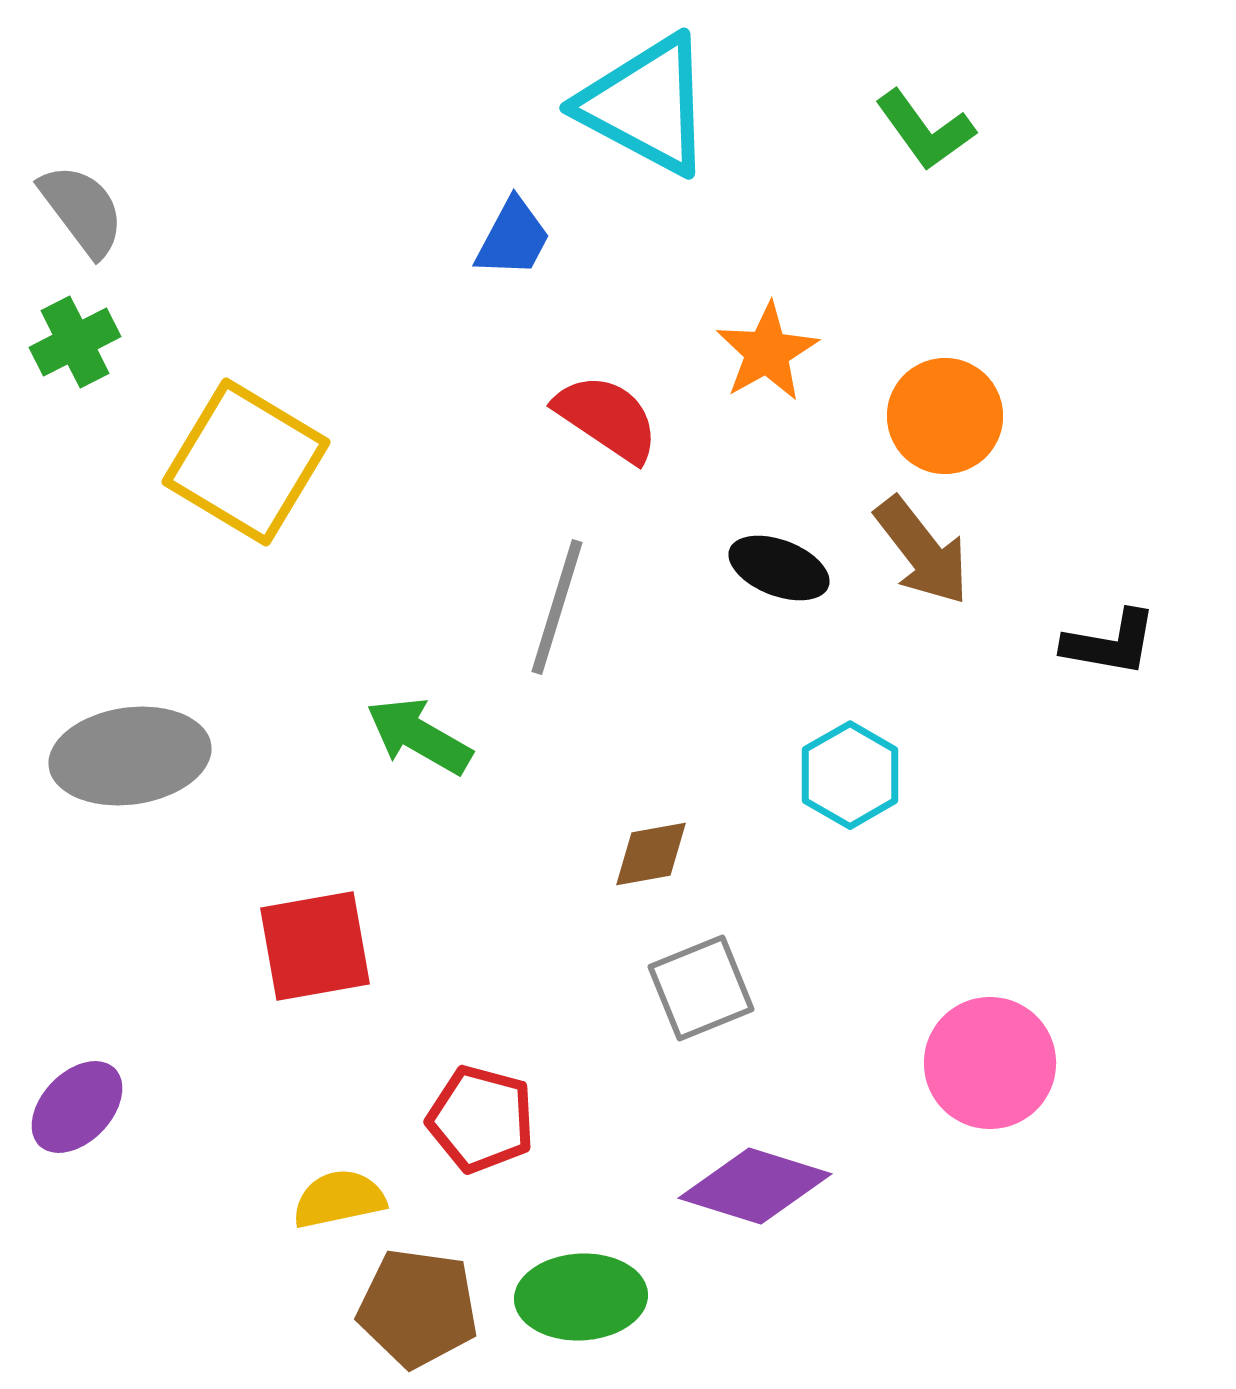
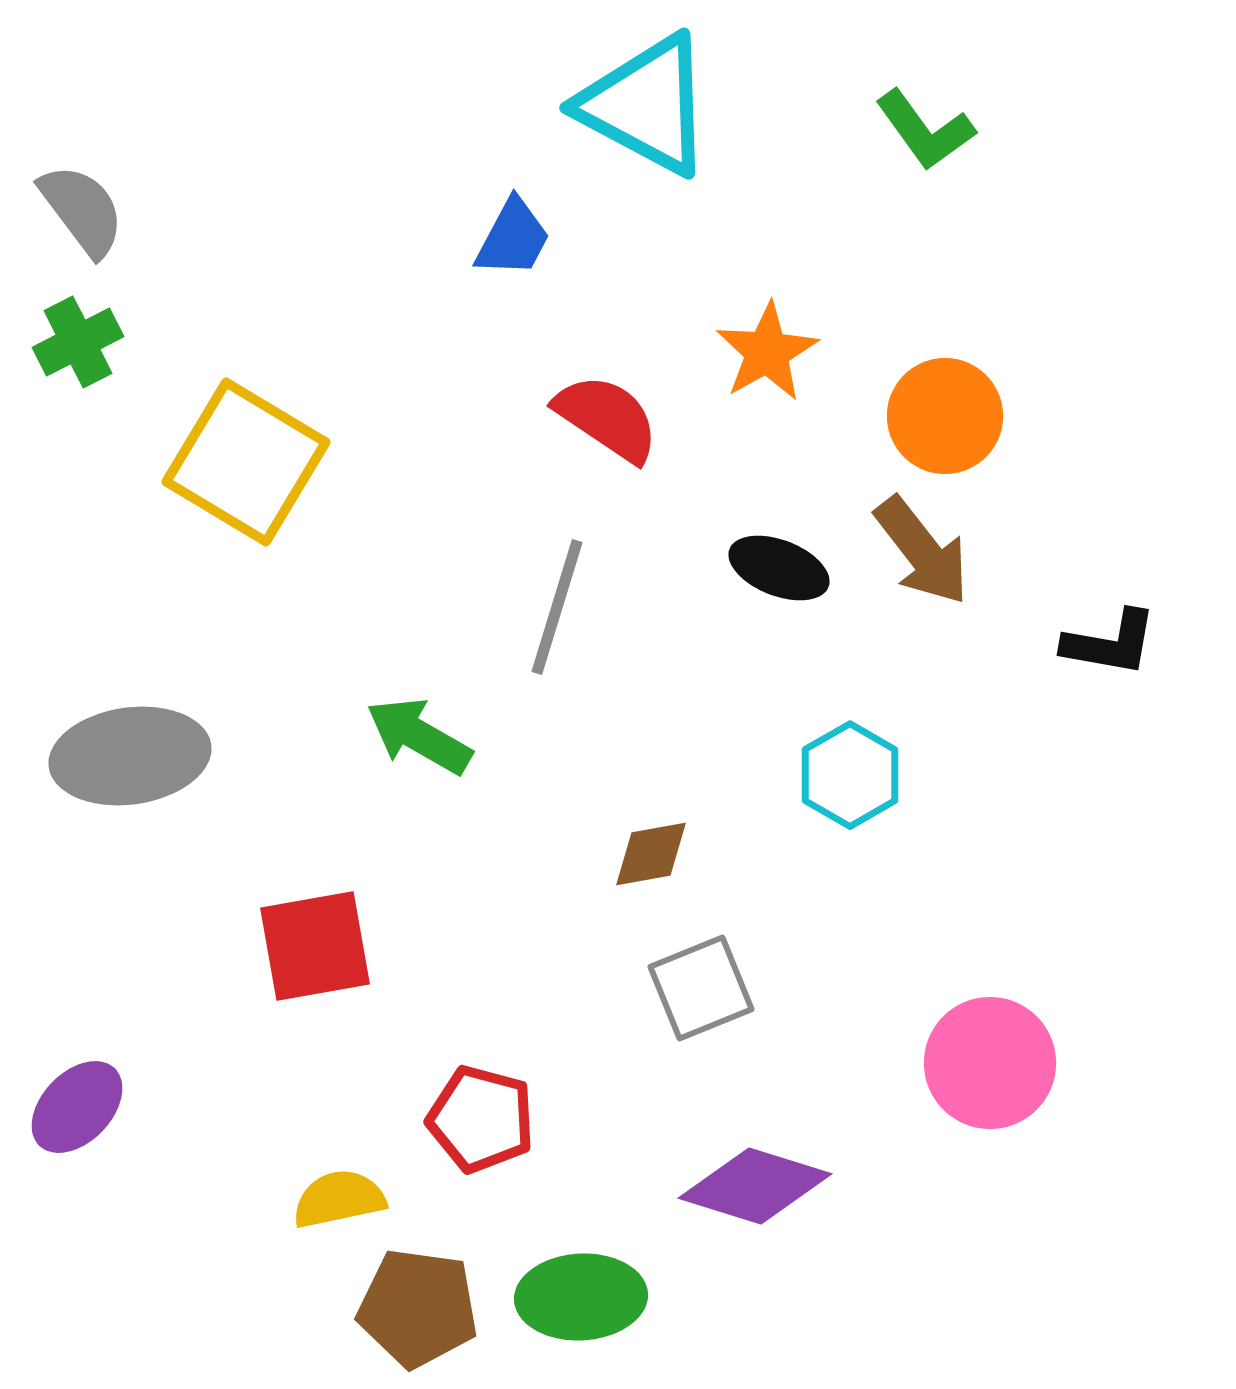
green cross: moved 3 px right
